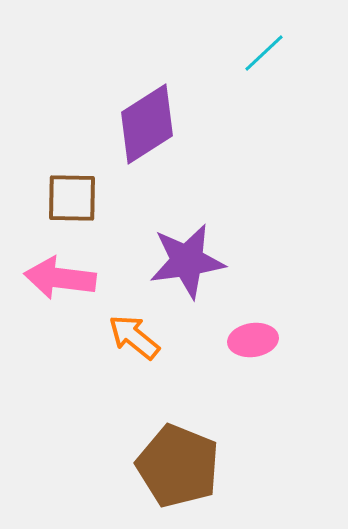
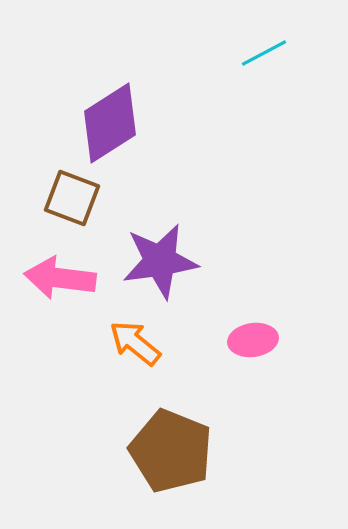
cyan line: rotated 15 degrees clockwise
purple diamond: moved 37 px left, 1 px up
brown square: rotated 20 degrees clockwise
purple star: moved 27 px left
orange arrow: moved 1 px right, 6 px down
brown pentagon: moved 7 px left, 15 px up
